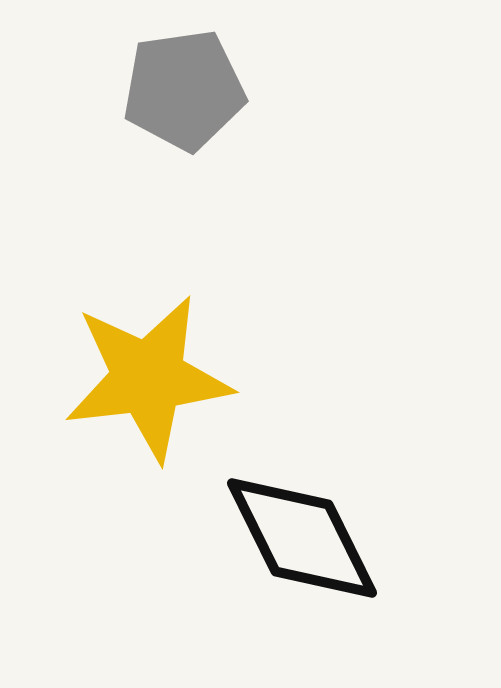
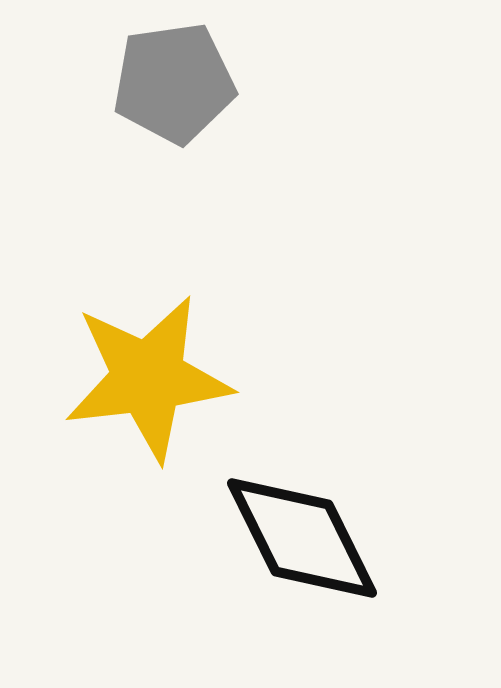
gray pentagon: moved 10 px left, 7 px up
